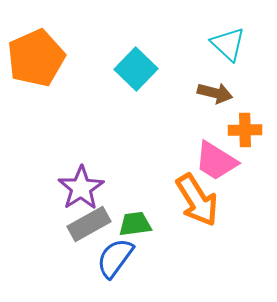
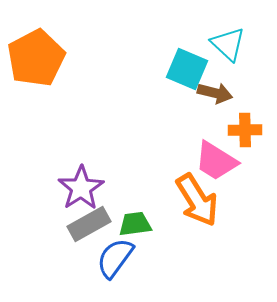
orange pentagon: rotated 4 degrees counterclockwise
cyan square: moved 51 px right; rotated 21 degrees counterclockwise
